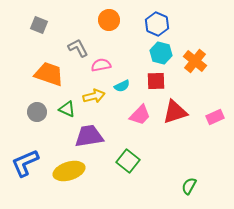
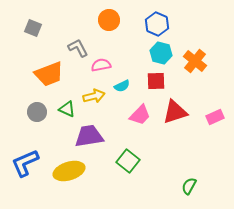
gray square: moved 6 px left, 3 px down
orange trapezoid: rotated 140 degrees clockwise
